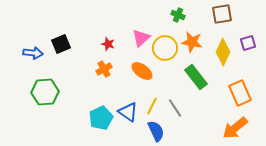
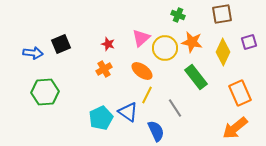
purple square: moved 1 px right, 1 px up
yellow line: moved 5 px left, 11 px up
